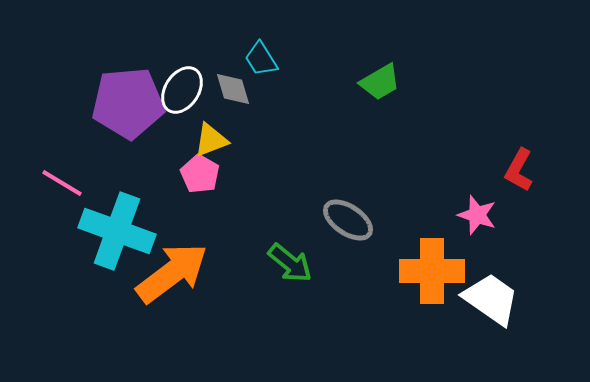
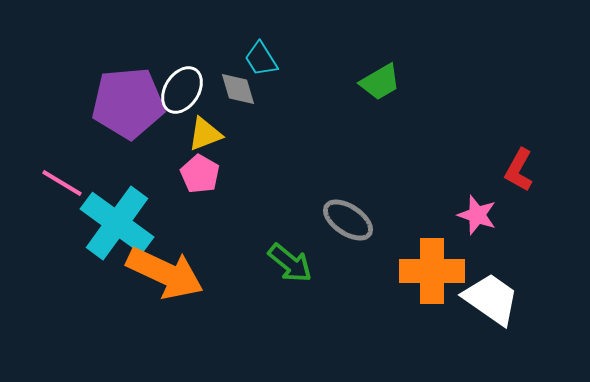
gray diamond: moved 5 px right
yellow triangle: moved 6 px left, 6 px up
cyan cross: moved 8 px up; rotated 16 degrees clockwise
orange arrow: moved 7 px left; rotated 62 degrees clockwise
